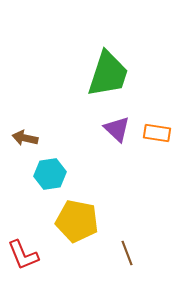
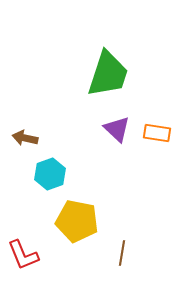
cyan hexagon: rotated 12 degrees counterclockwise
brown line: moved 5 px left; rotated 30 degrees clockwise
